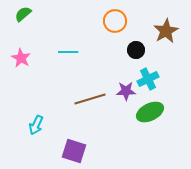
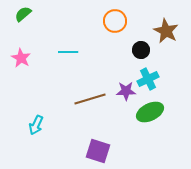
brown star: rotated 15 degrees counterclockwise
black circle: moved 5 px right
purple square: moved 24 px right
